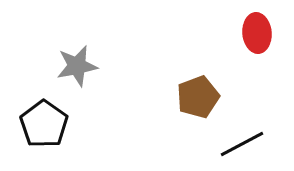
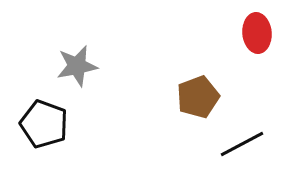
black pentagon: rotated 15 degrees counterclockwise
